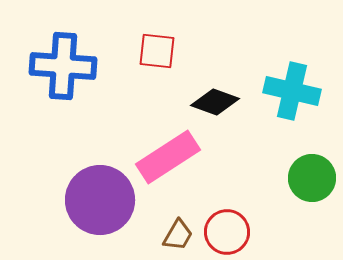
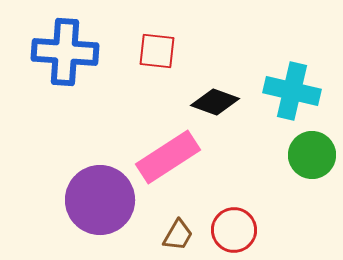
blue cross: moved 2 px right, 14 px up
green circle: moved 23 px up
red circle: moved 7 px right, 2 px up
